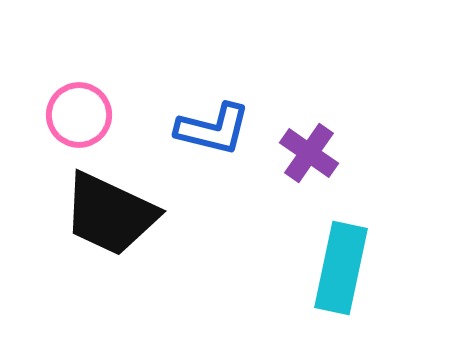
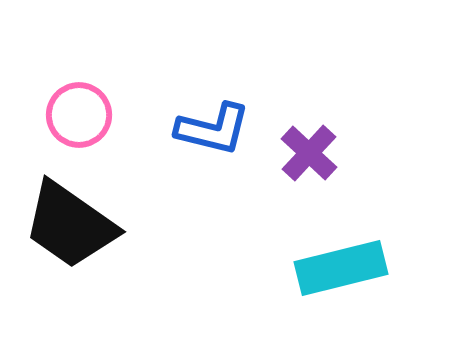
purple cross: rotated 8 degrees clockwise
black trapezoid: moved 40 px left, 11 px down; rotated 10 degrees clockwise
cyan rectangle: rotated 64 degrees clockwise
